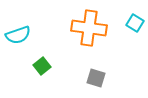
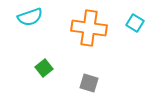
cyan semicircle: moved 12 px right, 18 px up
green square: moved 2 px right, 2 px down
gray square: moved 7 px left, 5 px down
